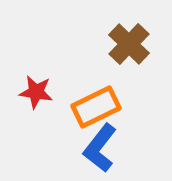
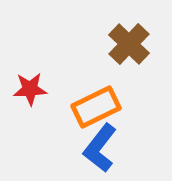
red star: moved 6 px left, 3 px up; rotated 12 degrees counterclockwise
